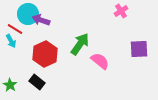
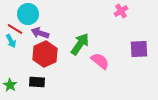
purple arrow: moved 1 px left, 13 px down
black rectangle: rotated 35 degrees counterclockwise
